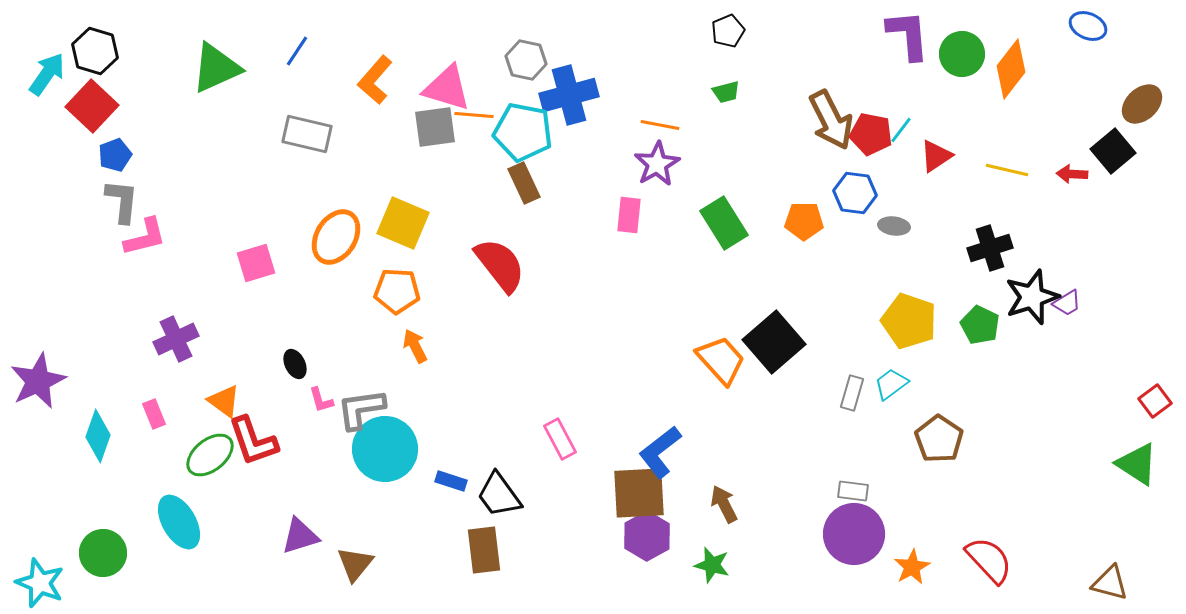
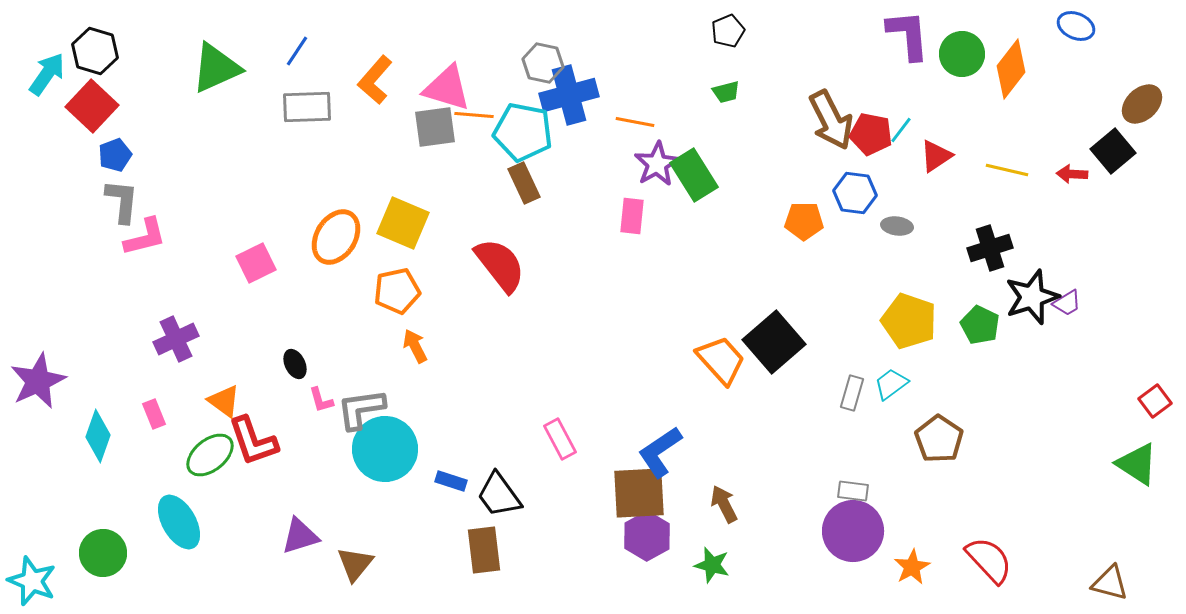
blue ellipse at (1088, 26): moved 12 px left
gray hexagon at (526, 60): moved 17 px right, 3 px down
orange line at (660, 125): moved 25 px left, 3 px up
gray rectangle at (307, 134): moved 27 px up; rotated 15 degrees counterclockwise
pink rectangle at (629, 215): moved 3 px right, 1 px down
green rectangle at (724, 223): moved 30 px left, 48 px up
gray ellipse at (894, 226): moved 3 px right
pink square at (256, 263): rotated 9 degrees counterclockwise
orange pentagon at (397, 291): rotated 15 degrees counterclockwise
blue L-shape at (660, 452): rotated 4 degrees clockwise
purple circle at (854, 534): moved 1 px left, 3 px up
cyan star at (40, 583): moved 8 px left, 2 px up
